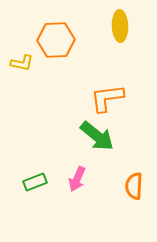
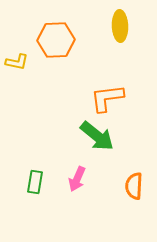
yellow L-shape: moved 5 px left, 1 px up
green rectangle: rotated 60 degrees counterclockwise
